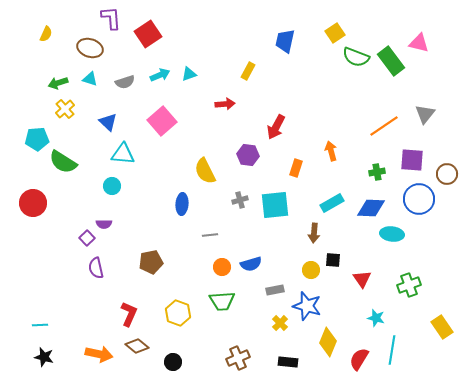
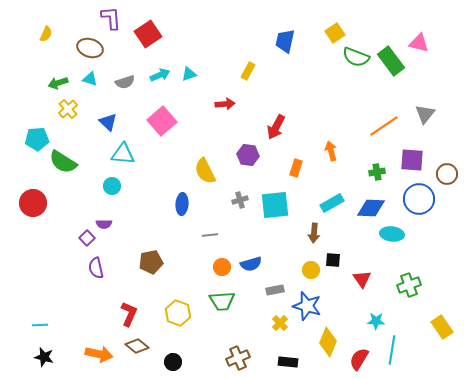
yellow cross at (65, 109): moved 3 px right
cyan star at (376, 318): moved 3 px down; rotated 12 degrees counterclockwise
